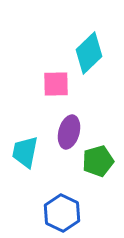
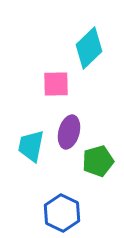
cyan diamond: moved 5 px up
cyan trapezoid: moved 6 px right, 6 px up
